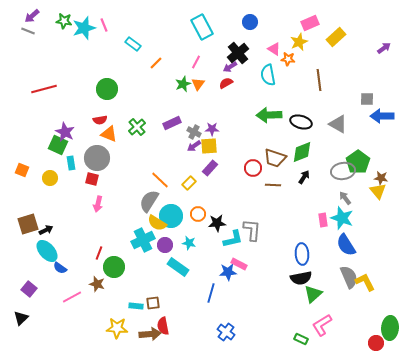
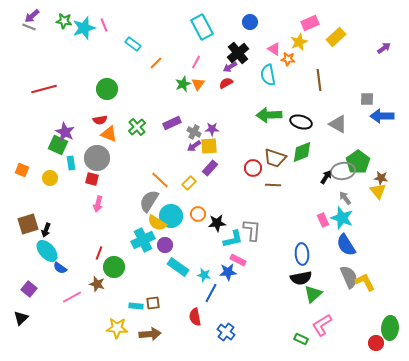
gray line at (28, 31): moved 1 px right, 4 px up
black arrow at (304, 177): moved 22 px right
pink rectangle at (323, 220): rotated 16 degrees counterclockwise
black arrow at (46, 230): rotated 136 degrees clockwise
cyan star at (189, 243): moved 15 px right, 32 px down
pink rectangle at (239, 264): moved 1 px left, 4 px up
blue line at (211, 293): rotated 12 degrees clockwise
red semicircle at (163, 326): moved 32 px right, 9 px up
